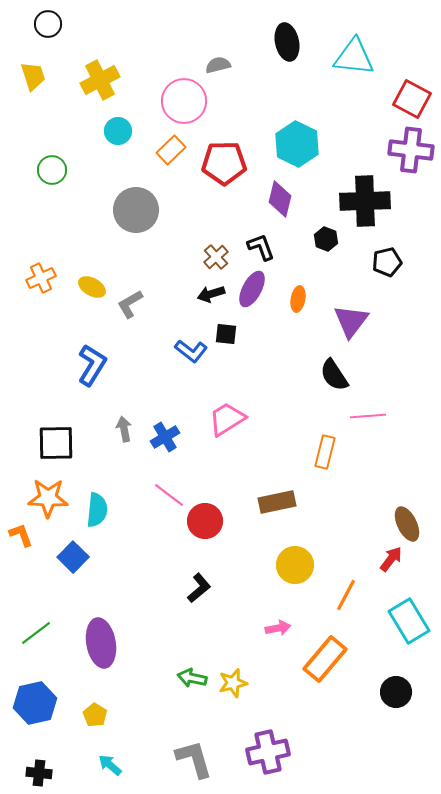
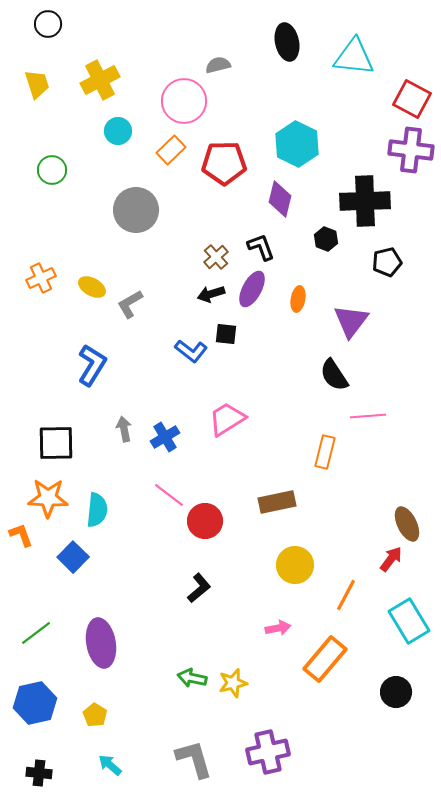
yellow trapezoid at (33, 76): moved 4 px right, 8 px down
